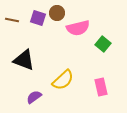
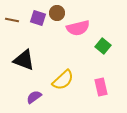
green square: moved 2 px down
